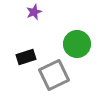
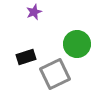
gray square: moved 1 px right, 1 px up
